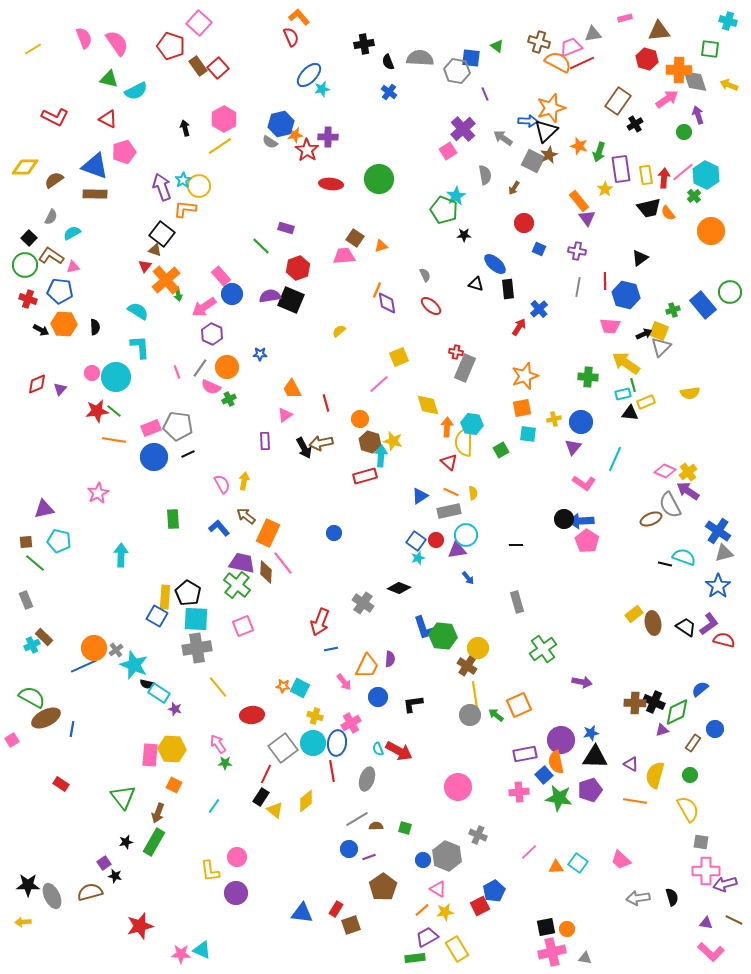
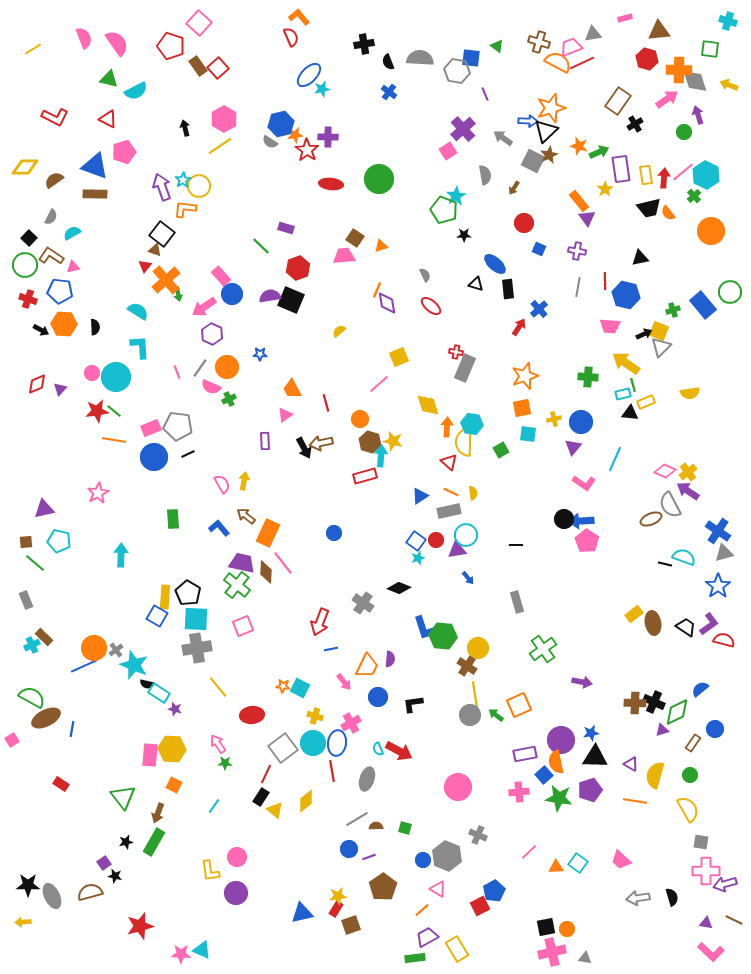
green arrow at (599, 152): rotated 132 degrees counterclockwise
black triangle at (640, 258): rotated 24 degrees clockwise
yellow star at (445, 912): moved 107 px left, 16 px up
blue triangle at (302, 913): rotated 20 degrees counterclockwise
